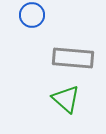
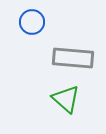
blue circle: moved 7 px down
